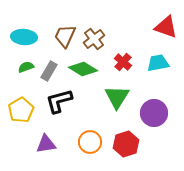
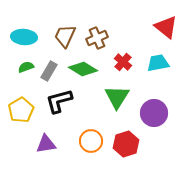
red triangle: rotated 20 degrees clockwise
brown cross: moved 3 px right, 1 px up; rotated 15 degrees clockwise
orange circle: moved 1 px right, 1 px up
